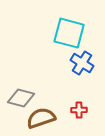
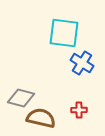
cyan square: moved 5 px left; rotated 8 degrees counterclockwise
brown semicircle: rotated 32 degrees clockwise
